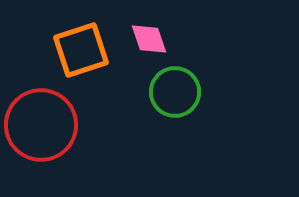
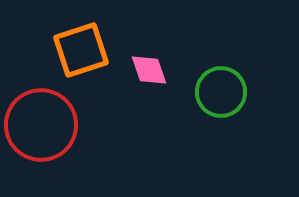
pink diamond: moved 31 px down
green circle: moved 46 px right
